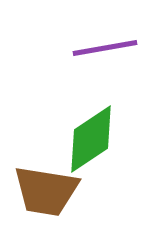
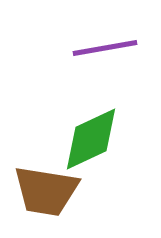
green diamond: rotated 8 degrees clockwise
